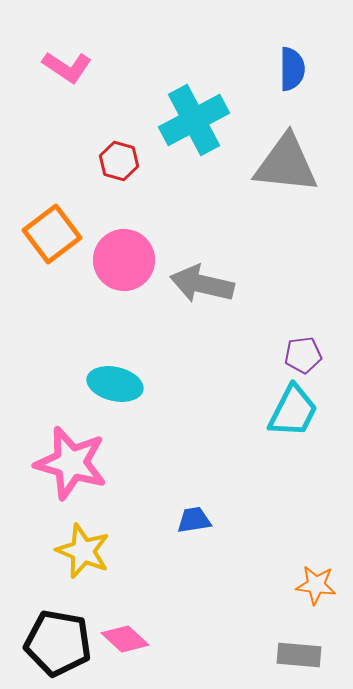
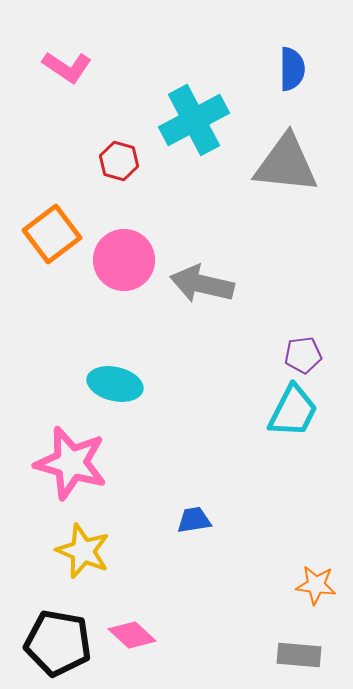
pink diamond: moved 7 px right, 4 px up
